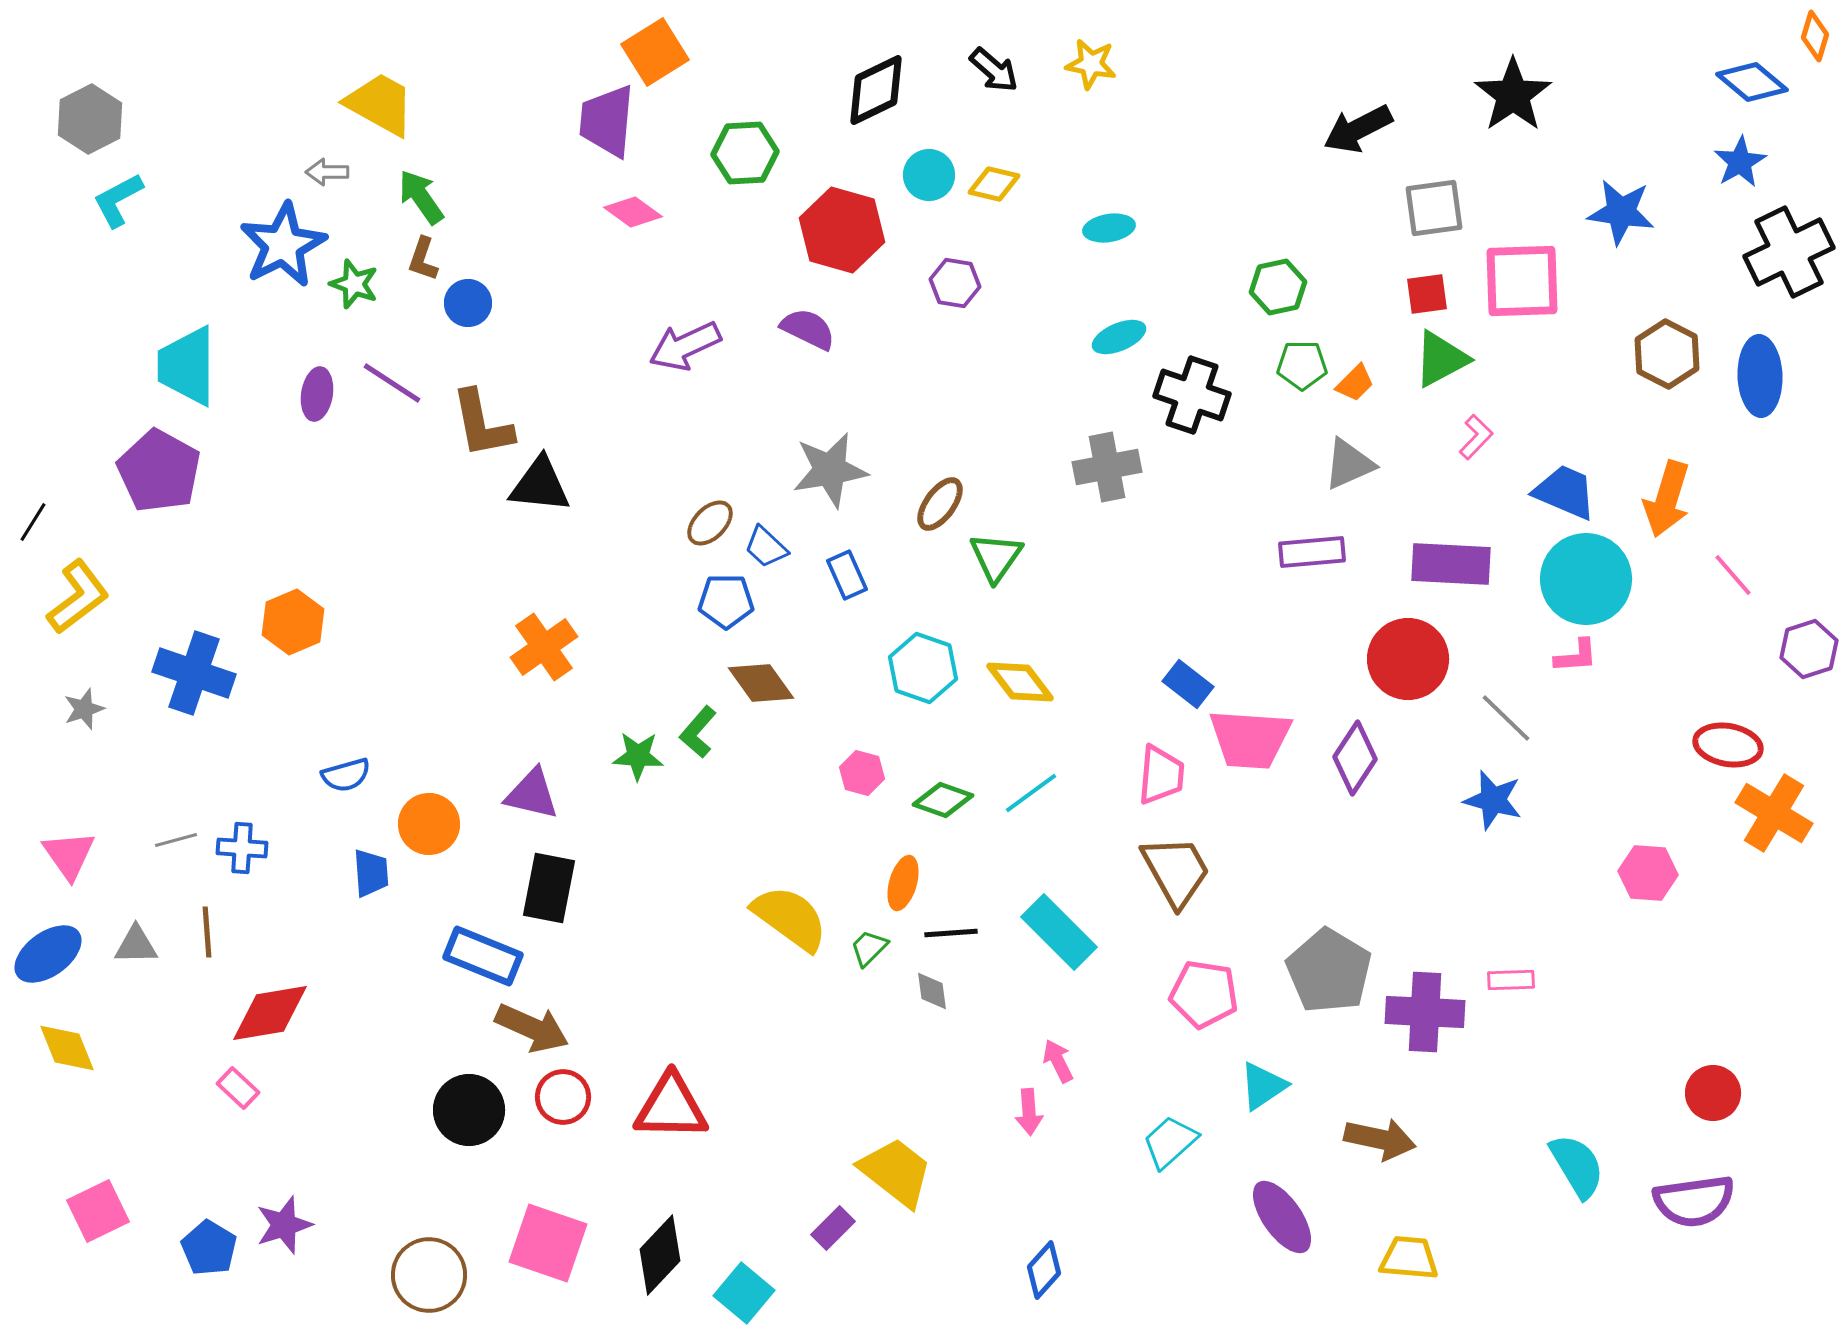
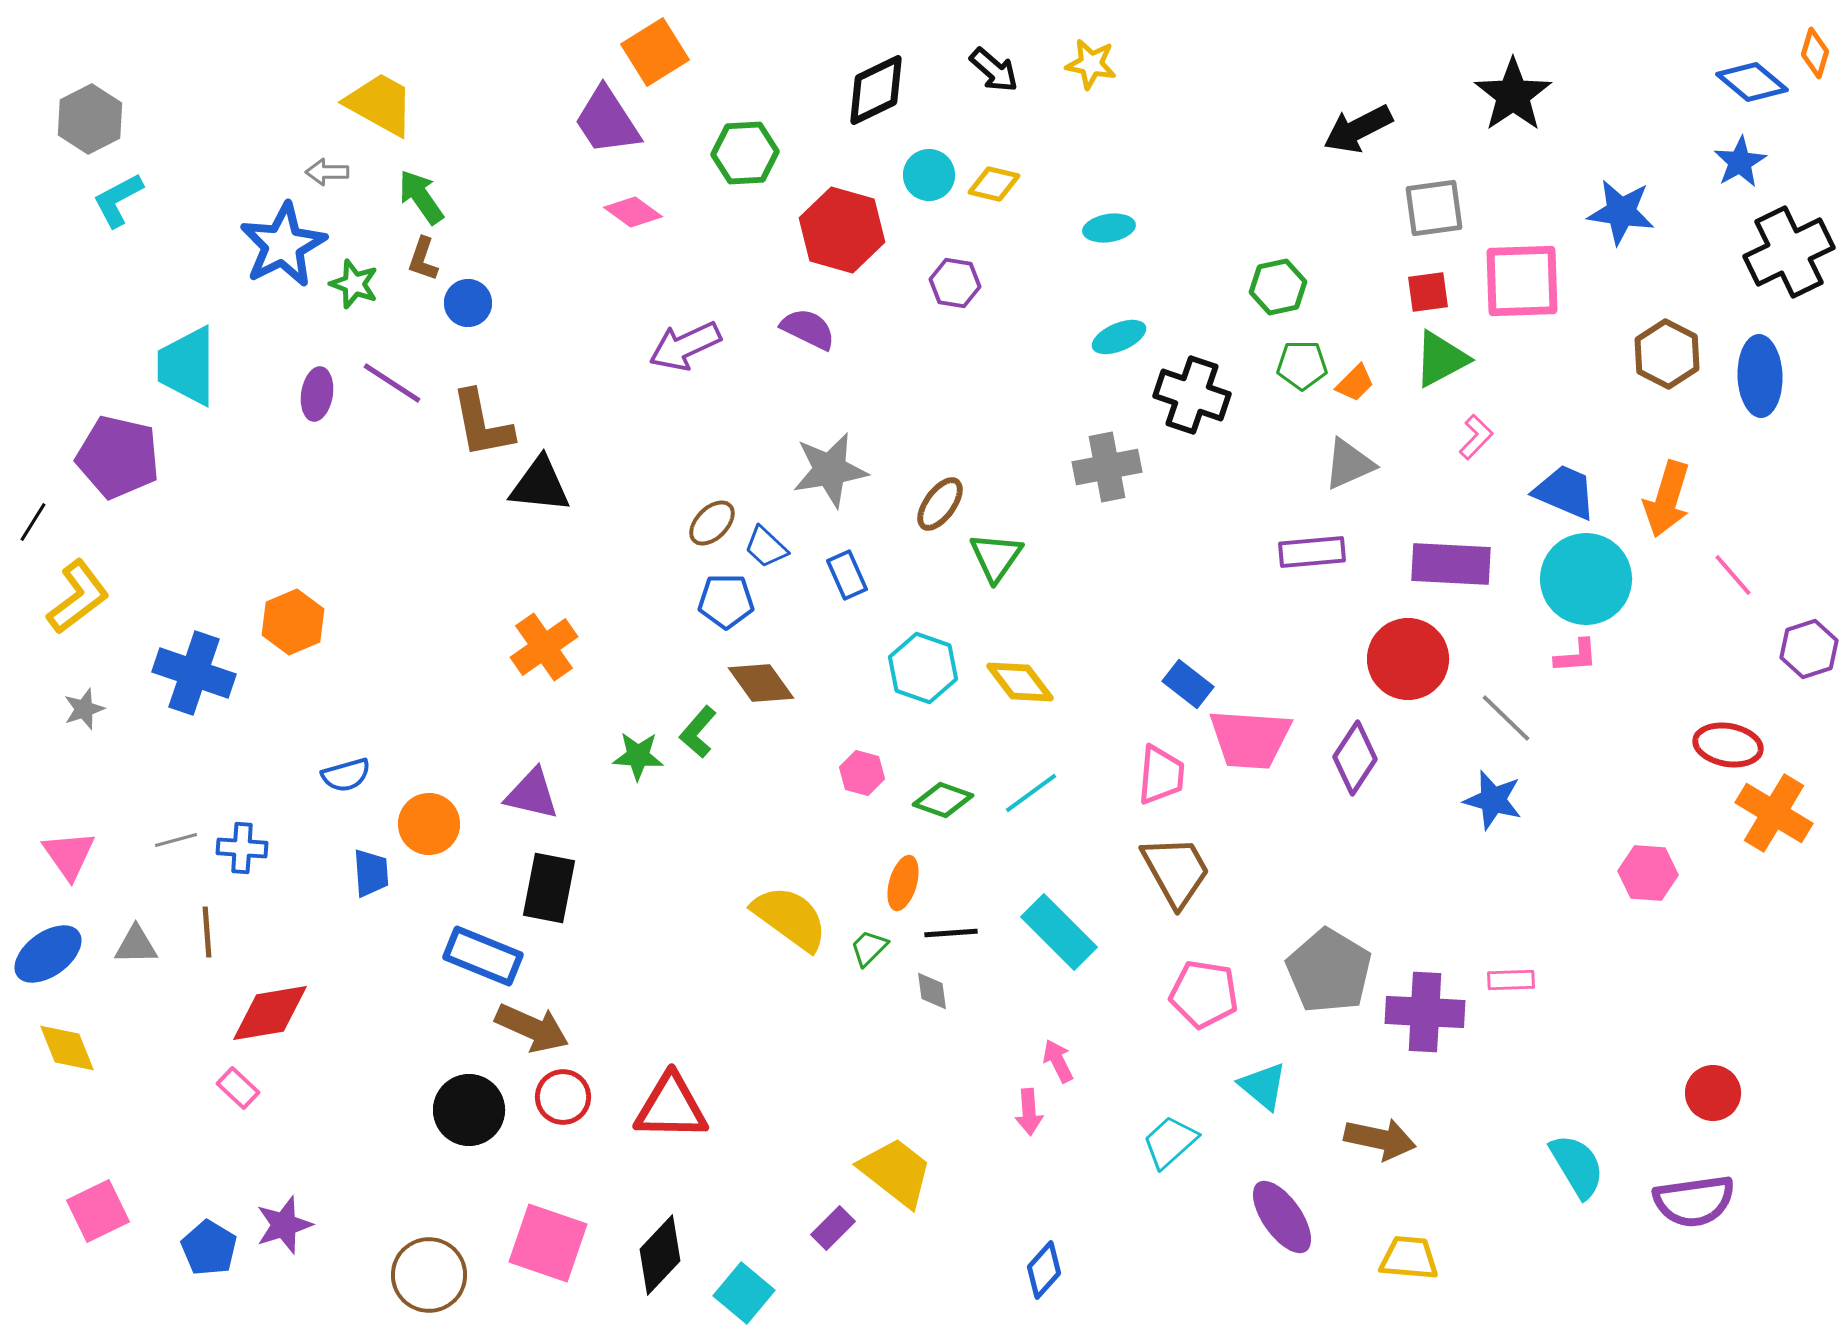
orange diamond at (1815, 36): moved 17 px down
purple trapezoid at (607, 121): rotated 38 degrees counterclockwise
red square at (1427, 294): moved 1 px right, 2 px up
purple pentagon at (159, 471): moved 41 px left, 14 px up; rotated 16 degrees counterclockwise
brown ellipse at (710, 523): moved 2 px right
cyan triangle at (1263, 1086): rotated 46 degrees counterclockwise
